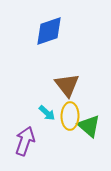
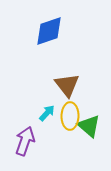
cyan arrow: rotated 90 degrees counterclockwise
